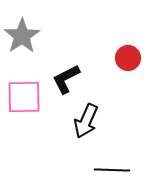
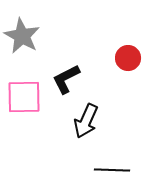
gray star: rotated 9 degrees counterclockwise
